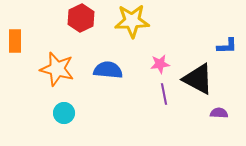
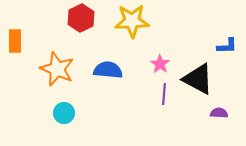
pink star: rotated 30 degrees counterclockwise
orange star: rotated 8 degrees clockwise
purple line: rotated 15 degrees clockwise
